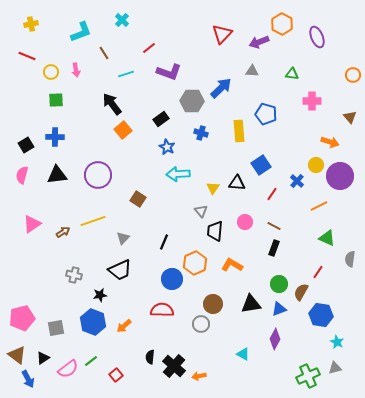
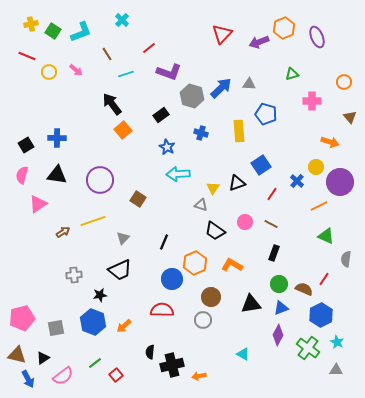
orange hexagon at (282, 24): moved 2 px right, 4 px down; rotated 10 degrees clockwise
brown line at (104, 53): moved 3 px right, 1 px down
pink arrow at (76, 70): rotated 40 degrees counterclockwise
gray triangle at (252, 71): moved 3 px left, 13 px down
yellow circle at (51, 72): moved 2 px left
green triangle at (292, 74): rotated 24 degrees counterclockwise
orange circle at (353, 75): moved 9 px left, 7 px down
green square at (56, 100): moved 3 px left, 69 px up; rotated 35 degrees clockwise
gray hexagon at (192, 101): moved 5 px up; rotated 15 degrees clockwise
black rectangle at (161, 119): moved 4 px up
blue cross at (55, 137): moved 2 px right, 1 px down
yellow circle at (316, 165): moved 2 px down
black triangle at (57, 175): rotated 15 degrees clockwise
purple circle at (98, 175): moved 2 px right, 5 px down
purple circle at (340, 176): moved 6 px down
black triangle at (237, 183): rotated 24 degrees counterclockwise
gray triangle at (201, 211): moved 6 px up; rotated 32 degrees counterclockwise
pink triangle at (32, 224): moved 6 px right, 20 px up
brown line at (274, 226): moved 3 px left, 2 px up
black trapezoid at (215, 231): rotated 60 degrees counterclockwise
green triangle at (327, 238): moved 1 px left, 2 px up
black rectangle at (274, 248): moved 5 px down
gray semicircle at (350, 259): moved 4 px left
red line at (318, 272): moved 6 px right, 7 px down
gray cross at (74, 275): rotated 21 degrees counterclockwise
brown semicircle at (301, 292): moved 3 px right, 3 px up; rotated 84 degrees clockwise
brown circle at (213, 304): moved 2 px left, 7 px up
blue triangle at (279, 309): moved 2 px right, 1 px up
blue hexagon at (321, 315): rotated 25 degrees clockwise
gray circle at (201, 324): moved 2 px right, 4 px up
purple diamond at (275, 339): moved 3 px right, 4 px up
brown triangle at (17, 355): rotated 24 degrees counterclockwise
black semicircle at (150, 357): moved 5 px up
green line at (91, 361): moved 4 px right, 2 px down
black cross at (174, 366): moved 2 px left, 1 px up; rotated 35 degrees clockwise
gray triangle at (335, 368): moved 1 px right, 2 px down; rotated 16 degrees clockwise
pink semicircle at (68, 369): moved 5 px left, 7 px down
green cross at (308, 376): moved 28 px up; rotated 30 degrees counterclockwise
